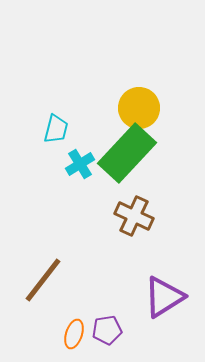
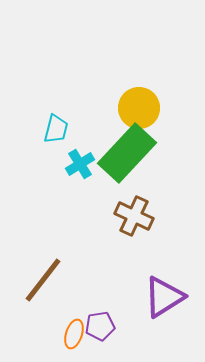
purple pentagon: moved 7 px left, 4 px up
